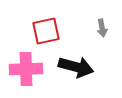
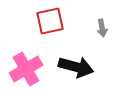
red square: moved 4 px right, 10 px up
pink cross: rotated 28 degrees counterclockwise
